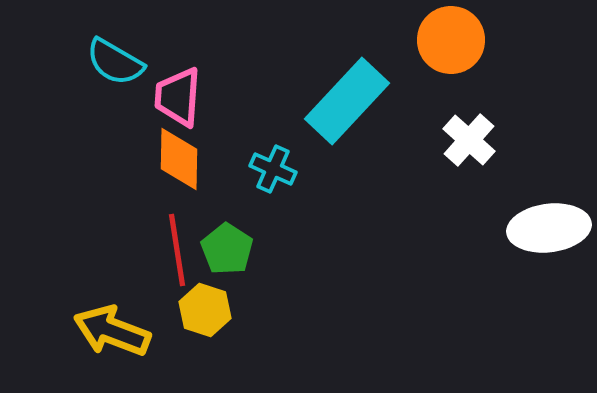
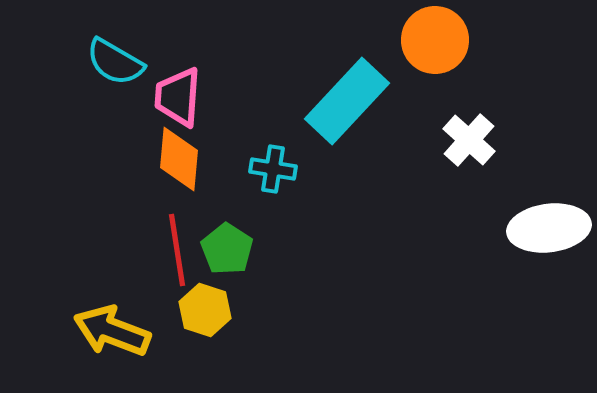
orange circle: moved 16 px left
orange diamond: rotated 4 degrees clockwise
cyan cross: rotated 15 degrees counterclockwise
